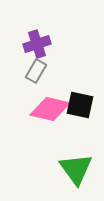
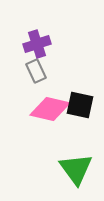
gray rectangle: rotated 55 degrees counterclockwise
